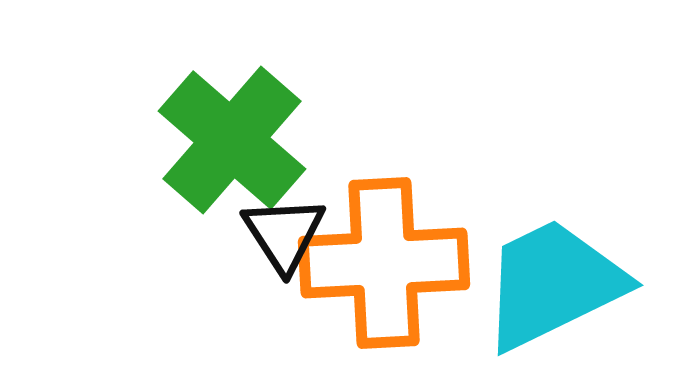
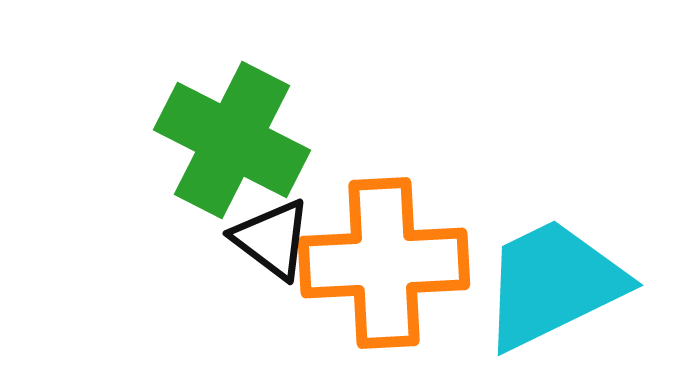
green cross: rotated 14 degrees counterclockwise
black triangle: moved 12 px left, 5 px down; rotated 20 degrees counterclockwise
